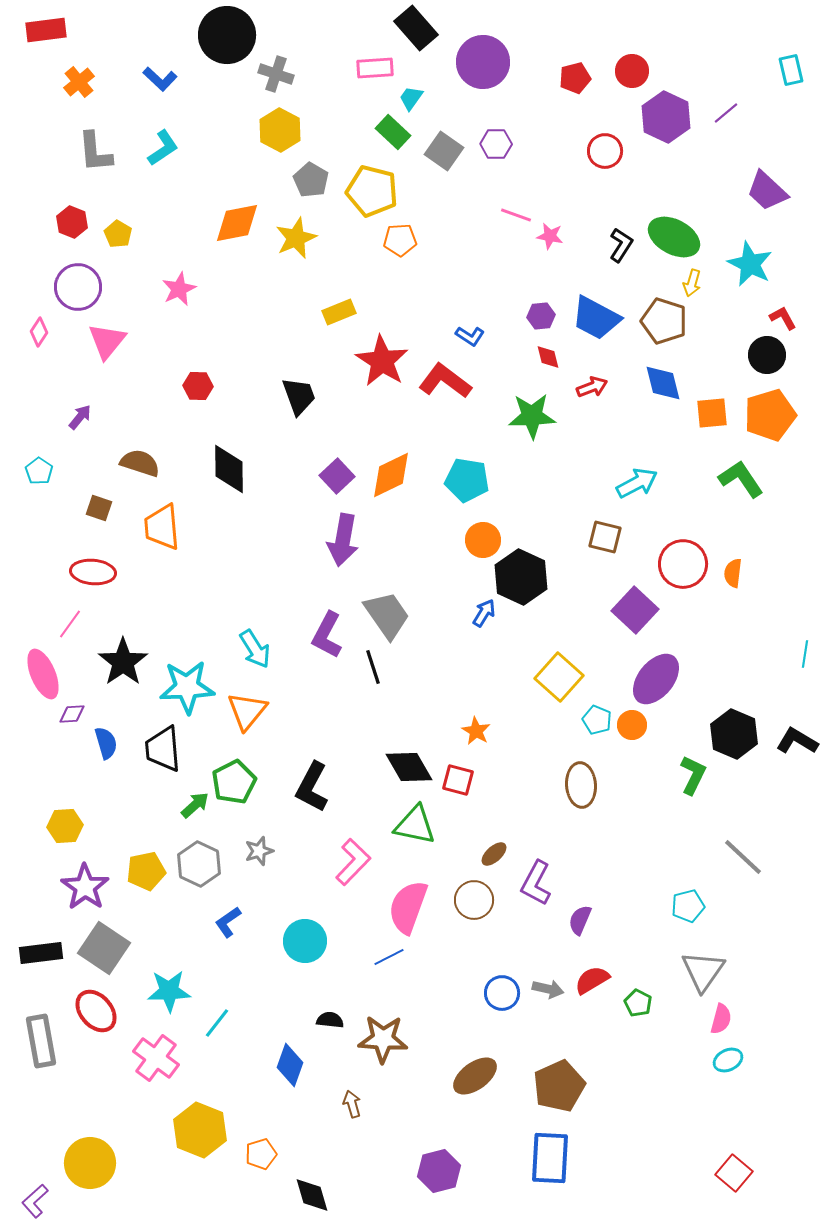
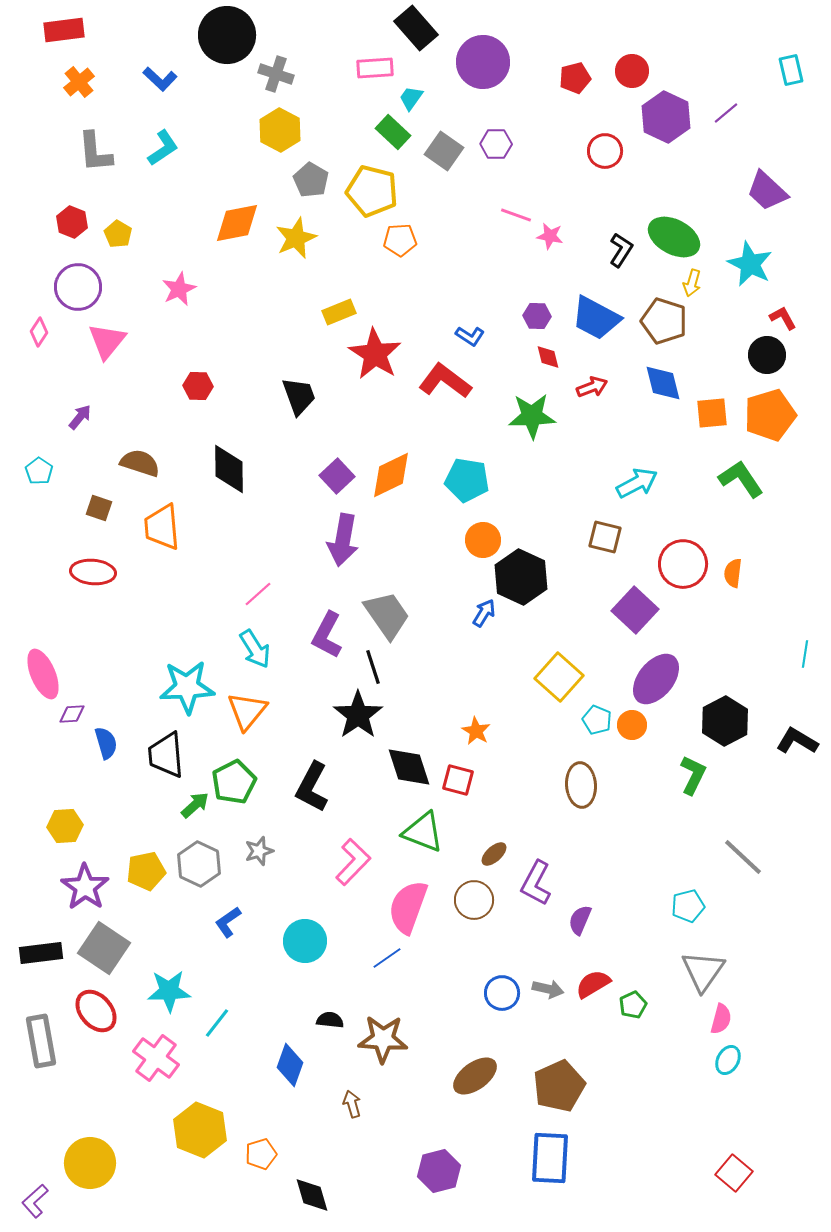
red rectangle at (46, 30): moved 18 px right
black L-shape at (621, 245): moved 5 px down
purple hexagon at (541, 316): moved 4 px left; rotated 8 degrees clockwise
red star at (382, 361): moved 7 px left, 7 px up
pink line at (70, 624): moved 188 px right, 30 px up; rotated 12 degrees clockwise
black star at (123, 662): moved 235 px right, 53 px down
black hexagon at (734, 734): moved 9 px left, 13 px up; rotated 9 degrees clockwise
black trapezoid at (163, 749): moved 3 px right, 6 px down
black diamond at (409, 767): rotated 12 degrees clockwise
green triangle at (415, 825): moved 8 px right, 7 px down; rotated 9 degrees clockwise
blue line at (389, 957): moved 2 px left, 1 px down; rotated 8 degrees counterclockwise
red semicircle at (592, 980): moved 1 px right, 4 px down
green pentagon at (638, 1003): moved 5 px left, 2 px down; rotated 20 degrees clockwise
cyan ellipse at (728, 1060): rotated 36 degrees counterclockwise
